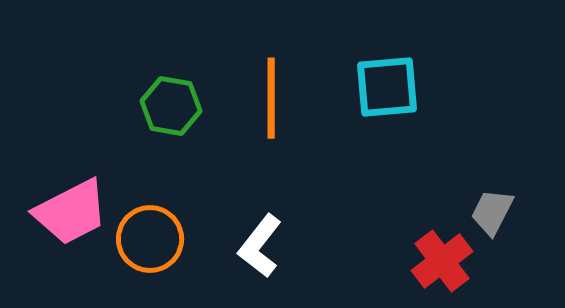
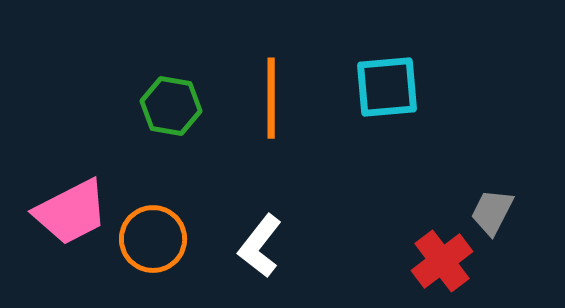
orange circle: moved 3 px right
